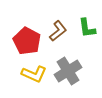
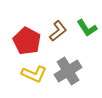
green L-shape: rotated 25 degrees counterclockwise
